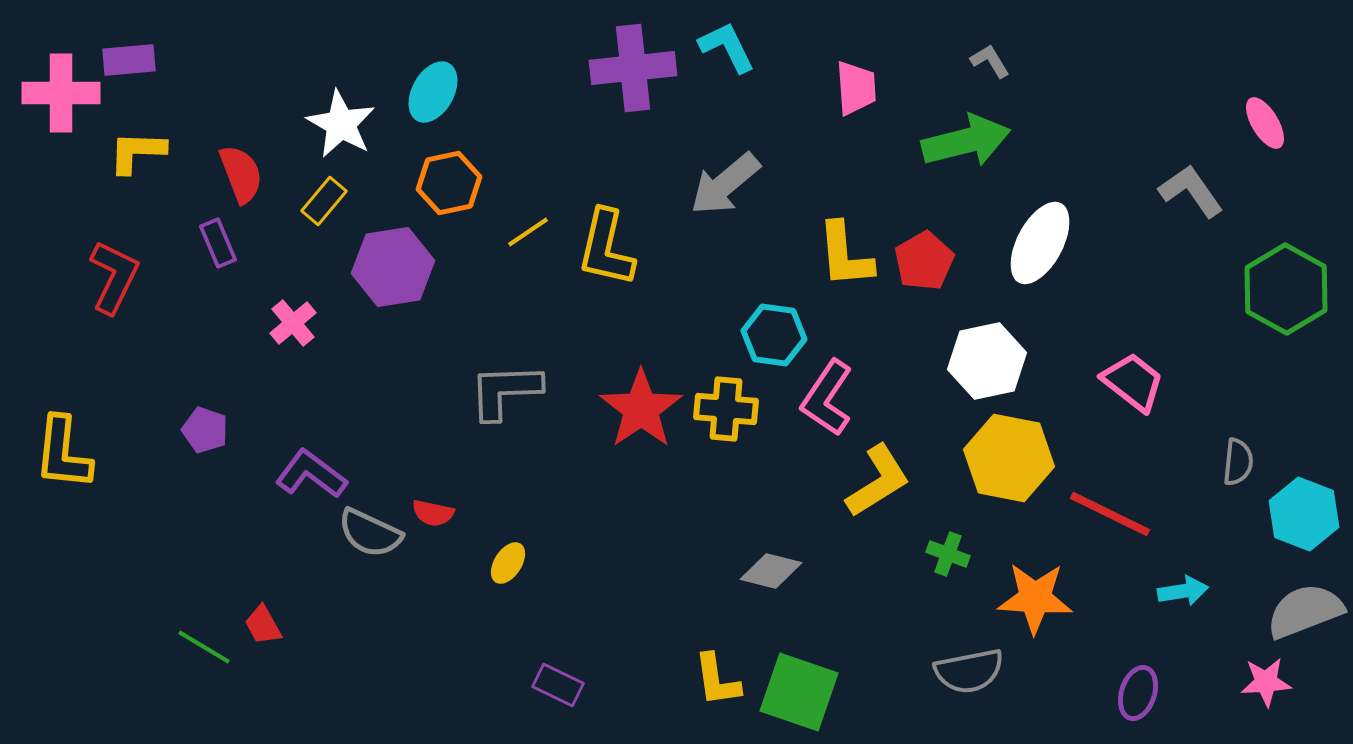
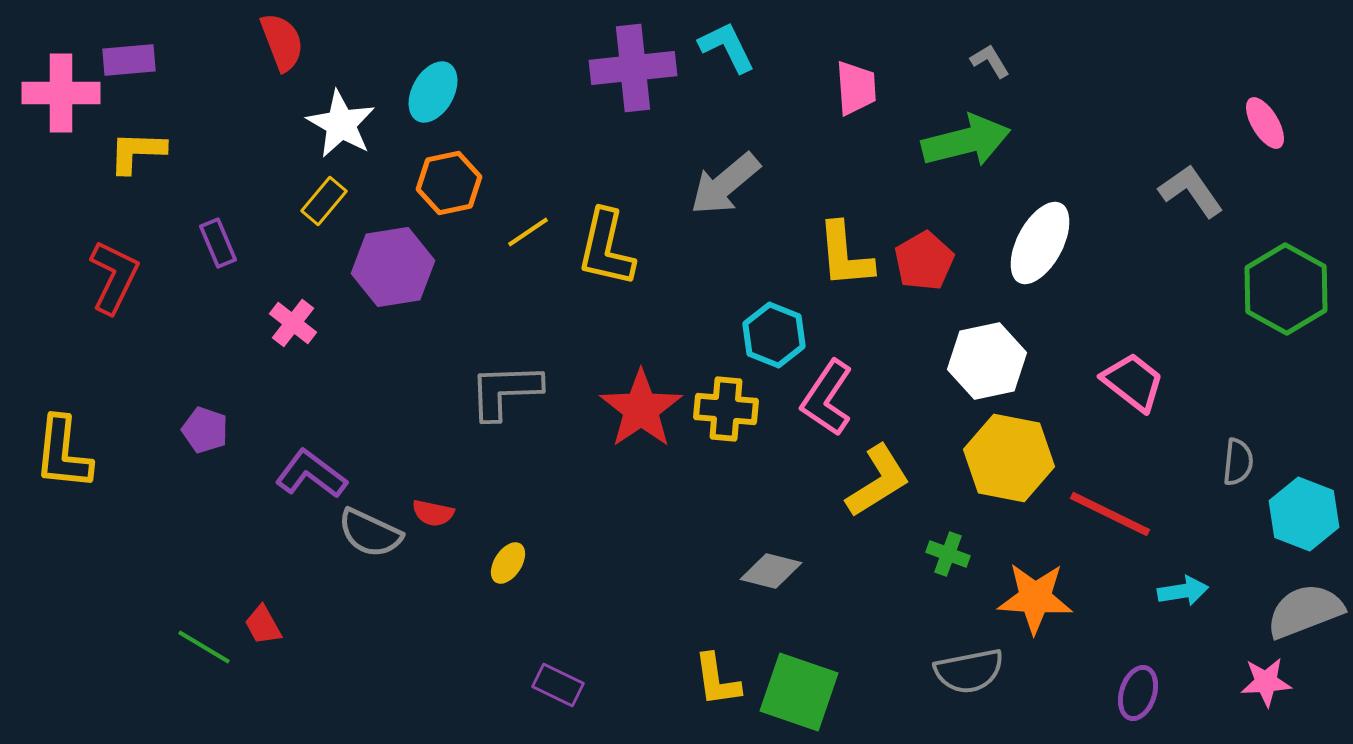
red semicircle at (241, 174): moved 41 px right, 132 px up
pink cross at (293, 323): rotated 12 degrees counterclockwise
cyan hexagon at (774, 335): rotated 14 degrees clockwise
